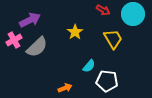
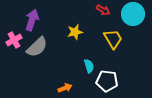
purple arrow: moved 2 px right; rotated 45 degrees counterclockwise
yellow star: rotated 21 degrees clockwise
cyan semicircle: rotated 56 degrees counterclockwise
